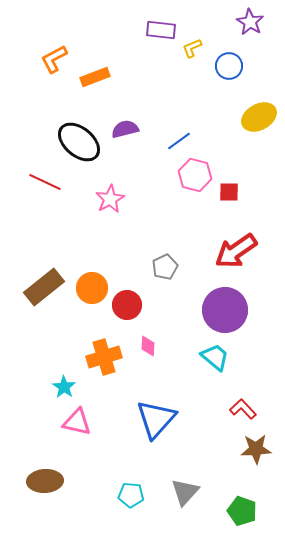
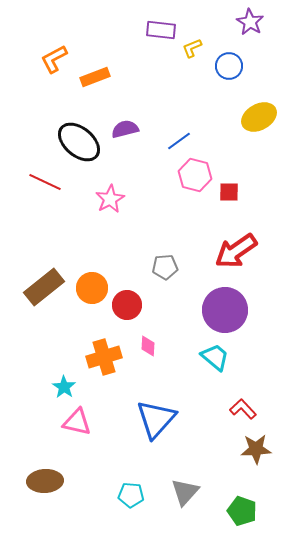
gray pentagon: rotated 20 degrees clockwise
